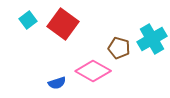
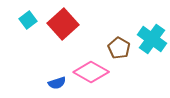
red square: rotated 12 degrees clockwise
cyan cross: rotated 24 degrees counterclockwise
brown pentagon: rotated 15 degrees clockwise
pink diamond: moved 2 px left, 1 px down
